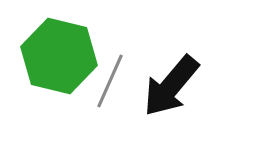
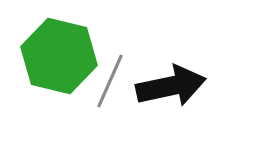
black arrow: rotated 142 degrees counterclockwise
